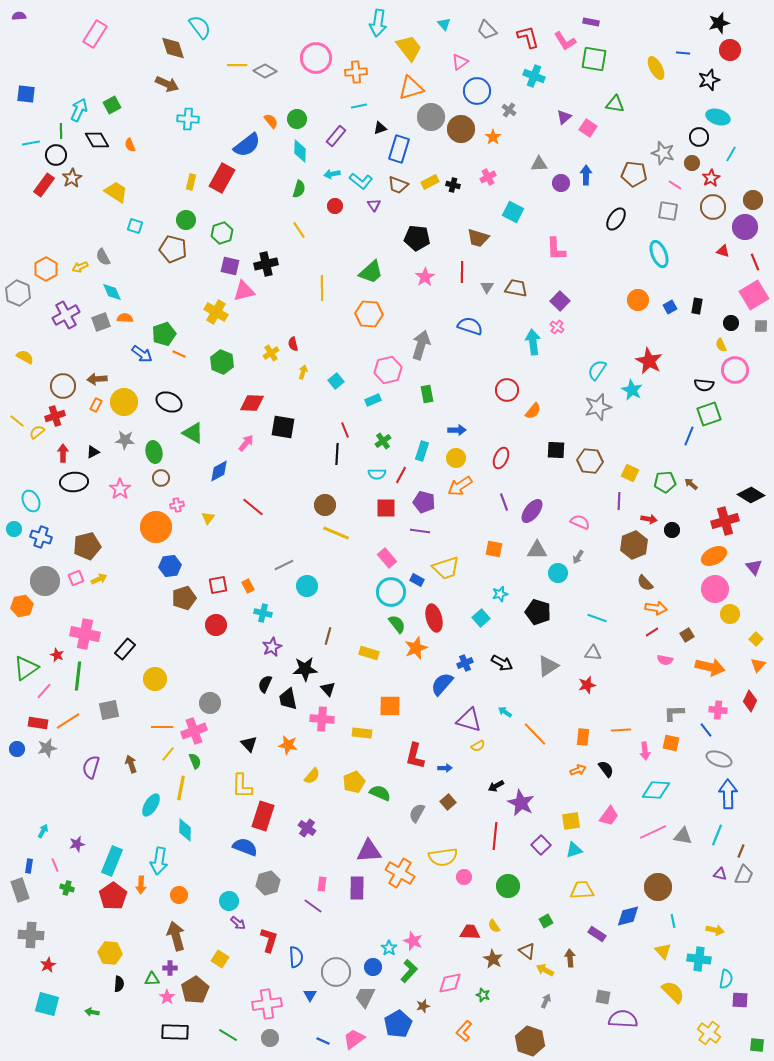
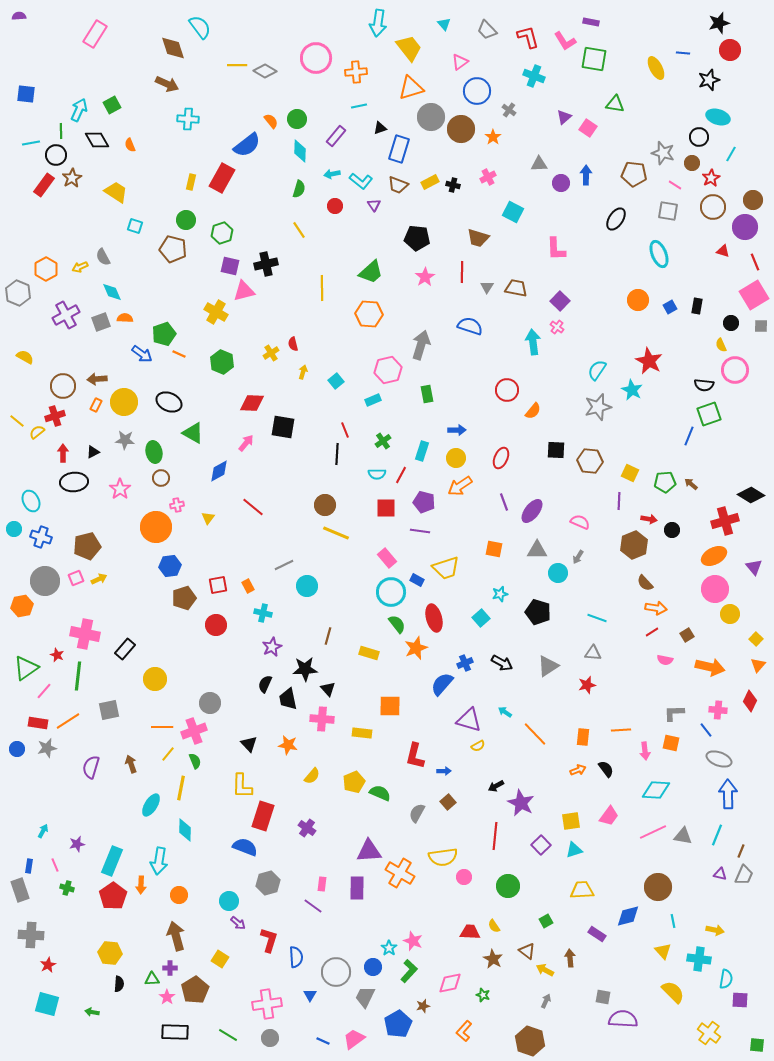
blue arrow at (445, 768): moved 1 px left, 3 px down
